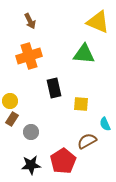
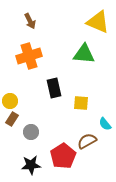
yellow square: moved 1 px up
cyan semicircle: rotated 16 degrees counterclockwise
red pentagon: moved 5 px up
